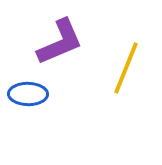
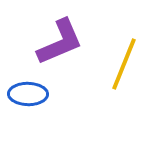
yellow line: moved 2 px left, 4 px up
